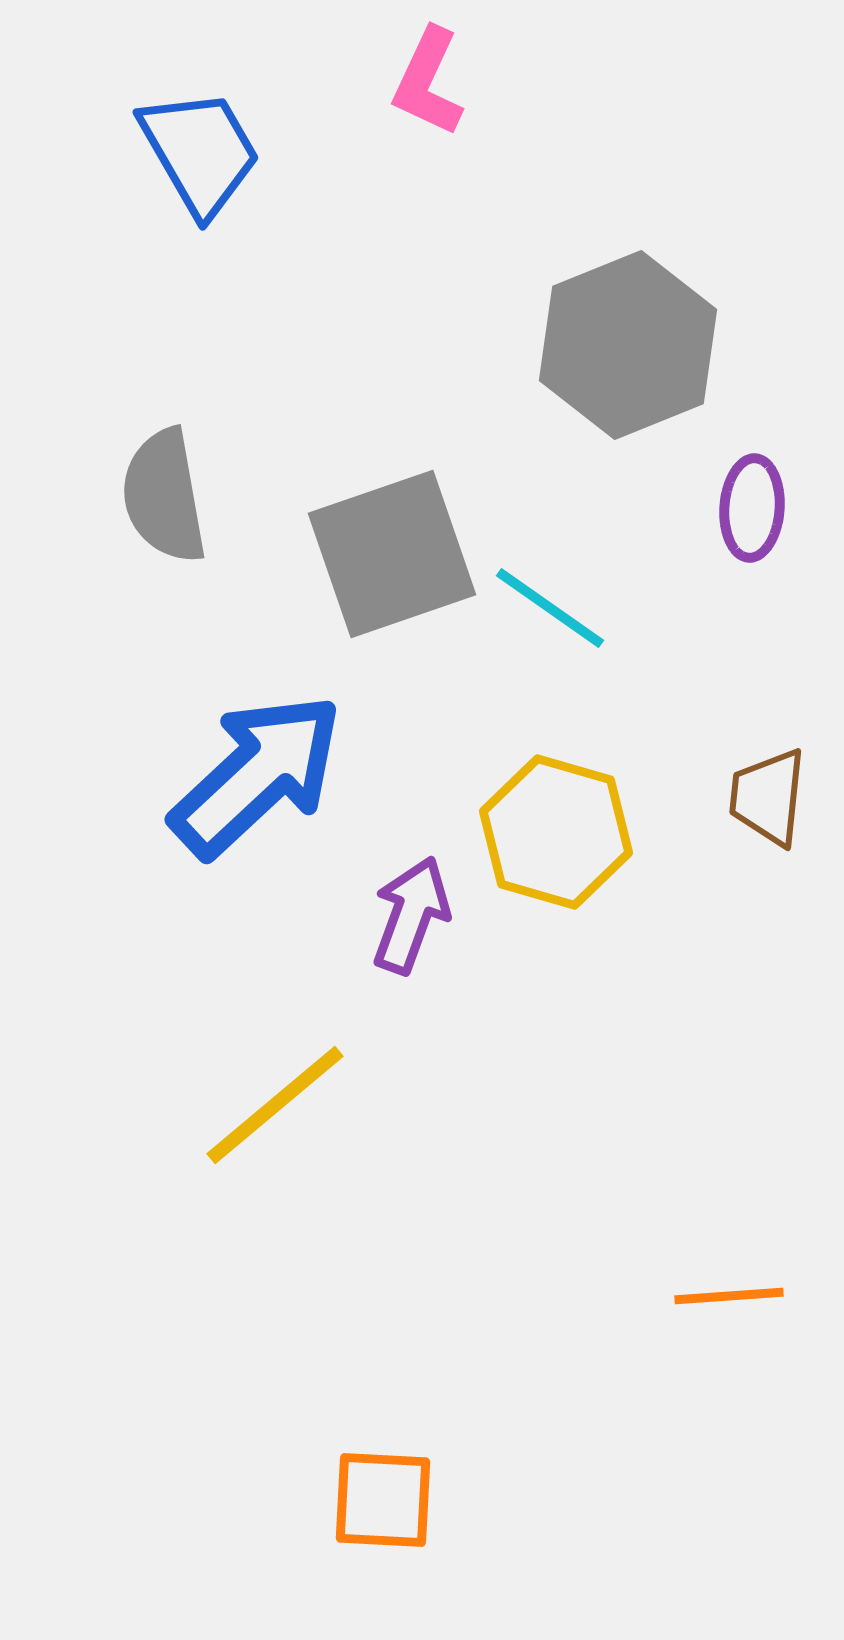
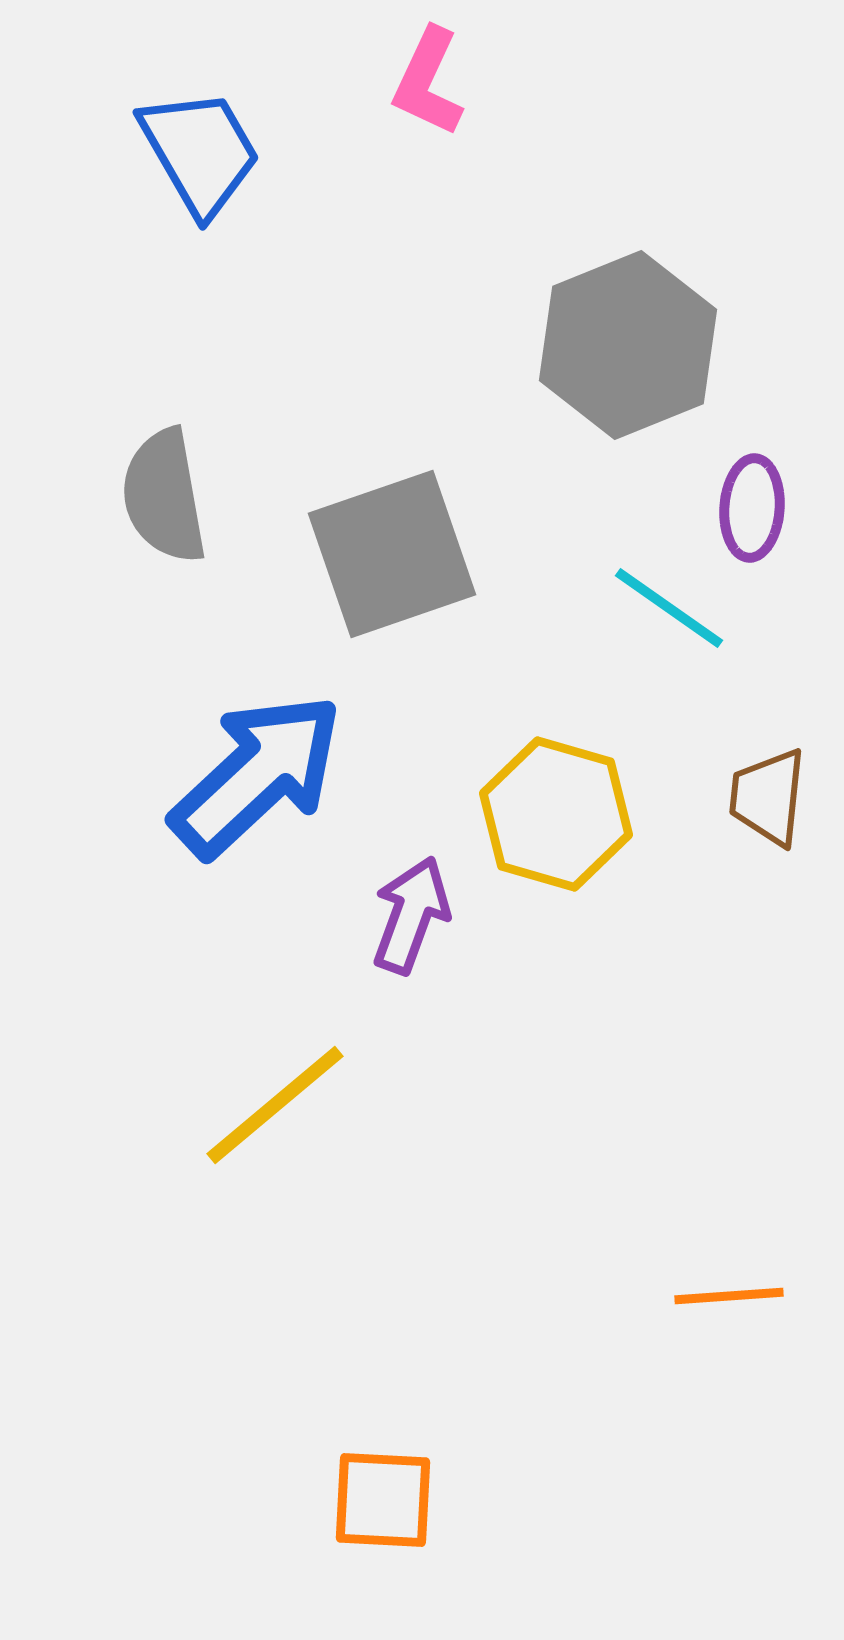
cyan line: moved 119 px right
yellow hexagon: moved 18 px up
